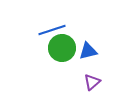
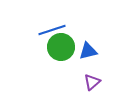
green circle: moved 1 px left, 1 px up
